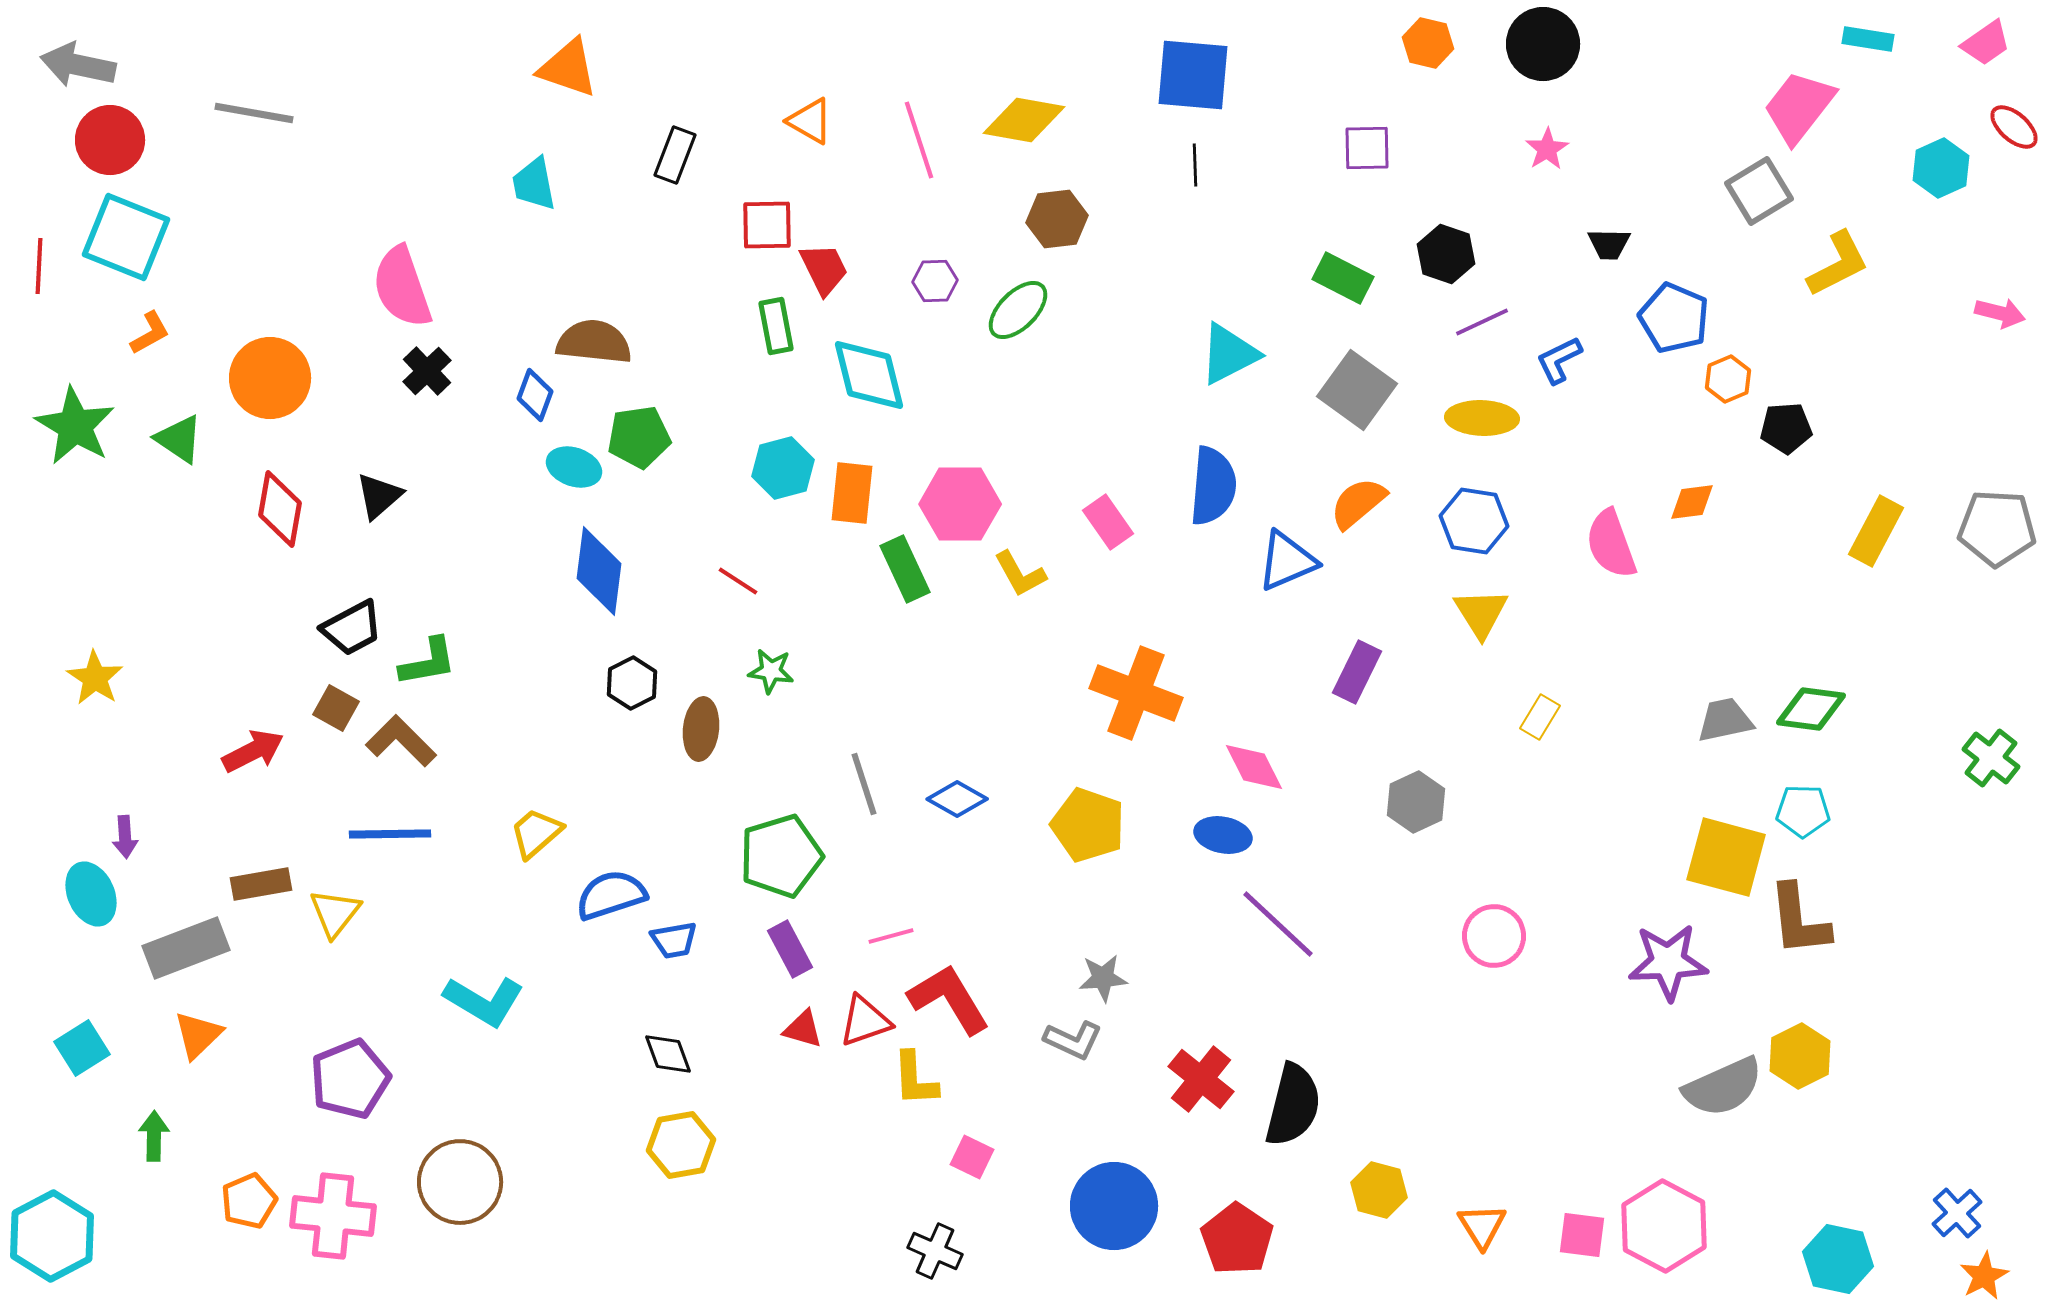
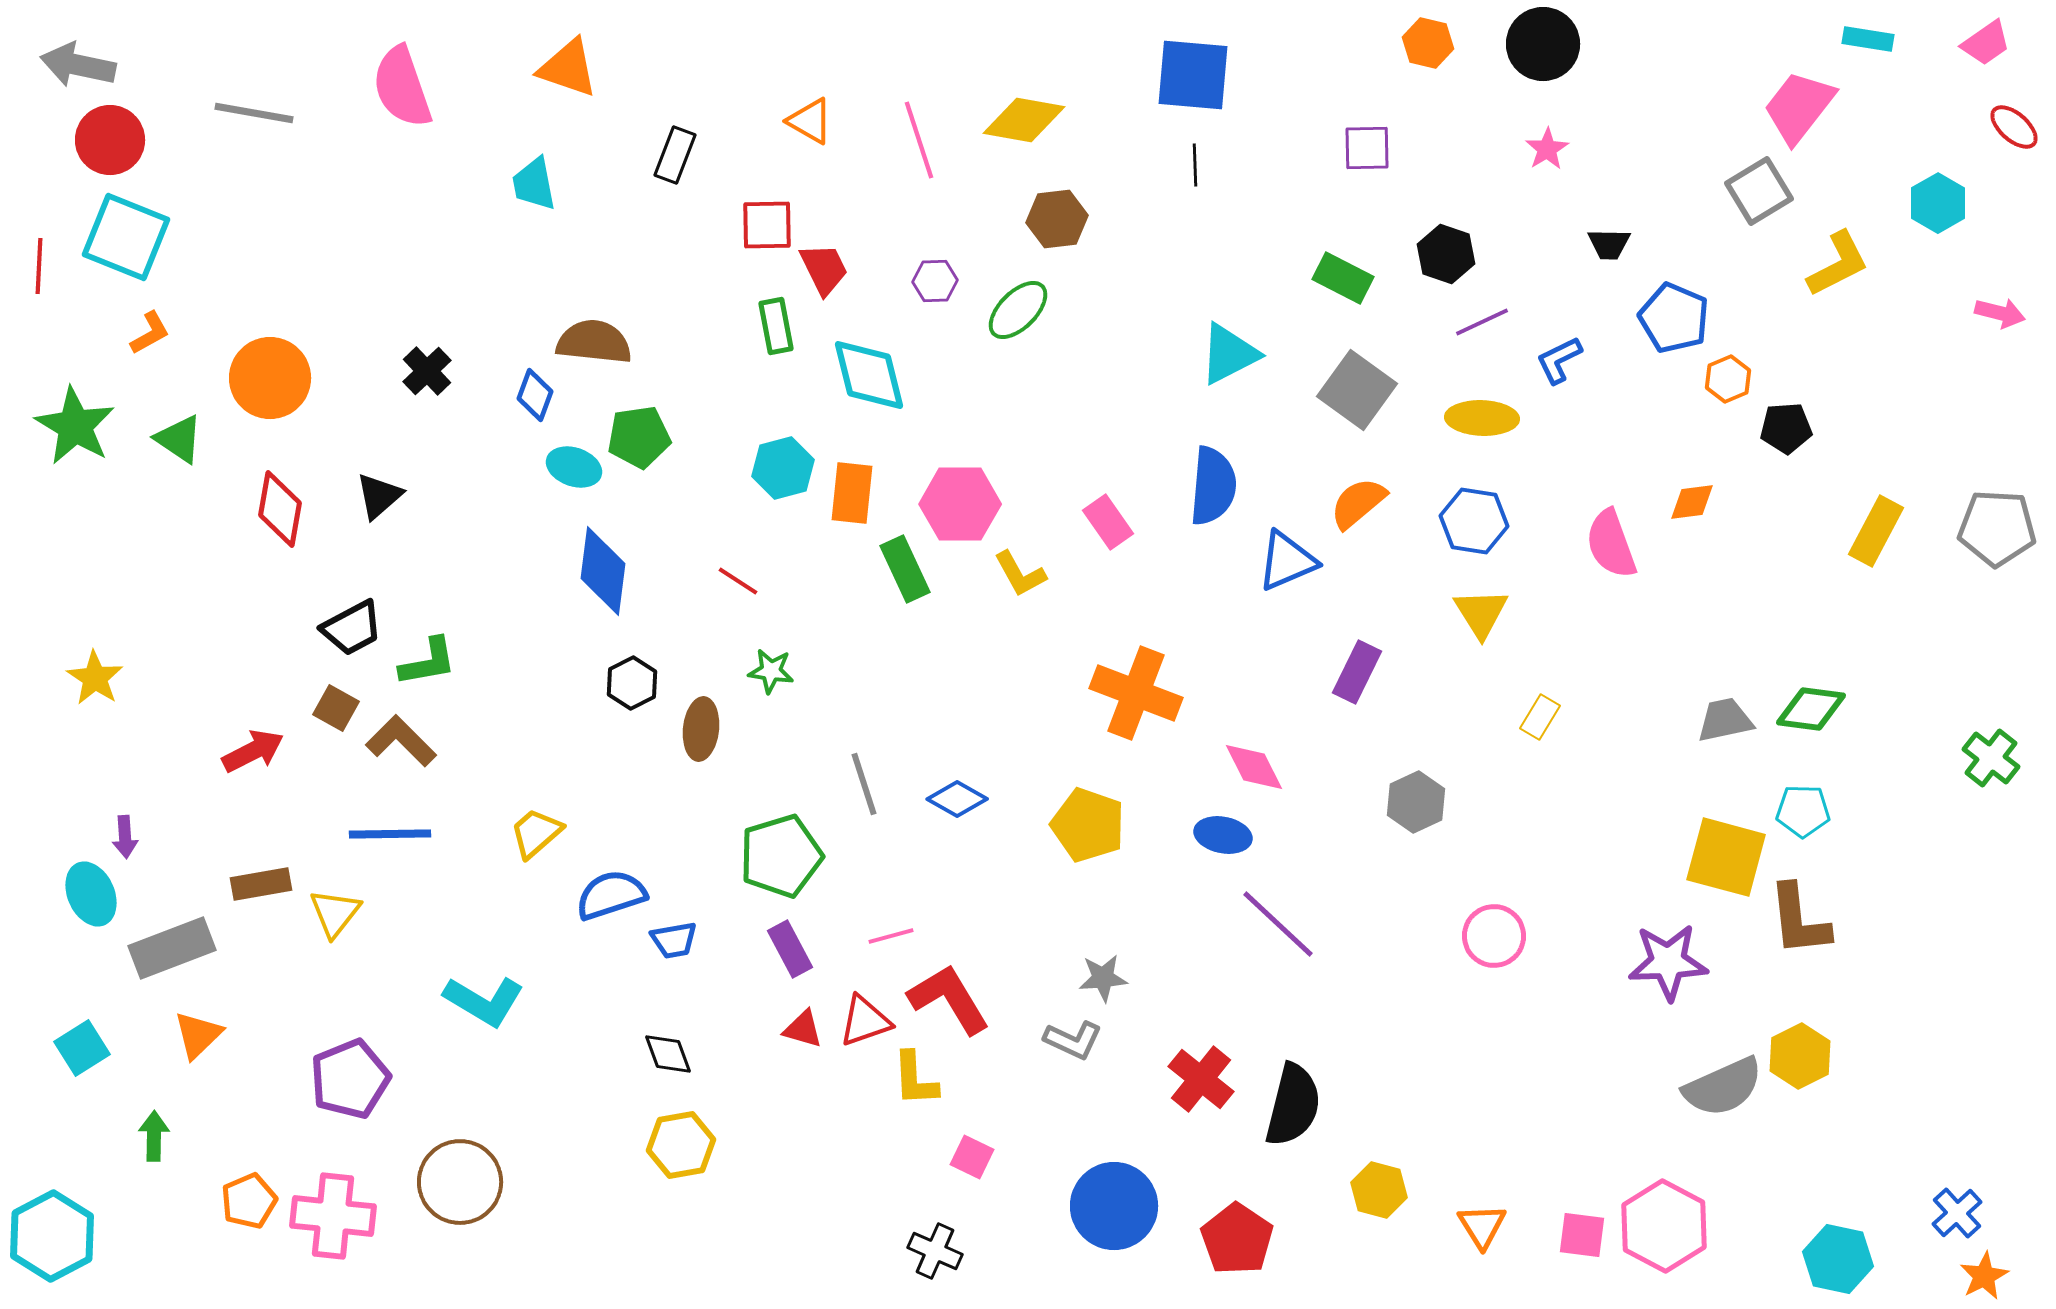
cyan hexagon at (1941, 168): moved 3 px left, 35 px down; rotated 6 degrees counterclockwise
pink semicircle at (402, 287): moved 200 px up
blue diamond at (599, 571): moved 4 px right
gray rectangle at (186, 948): moved 14 px left
